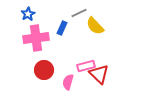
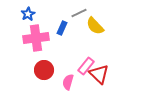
pink rectangle: rotated 36 degrees counterclockwise
